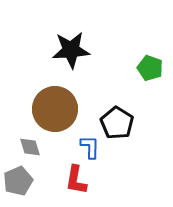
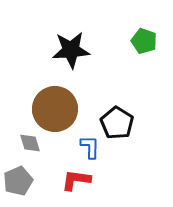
green pentagon: moved 6 px left, 27 px up
gray diamond: moved 4 px up
red L-shape: rotated 88 degrees clockwise
